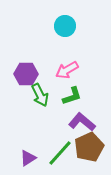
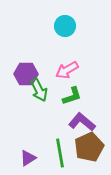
green arrow: moved 1 px left, 5 px up
green line: rotated 52 degrees counterclockwise
